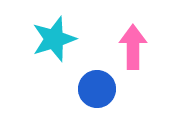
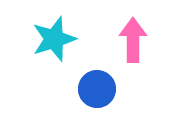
pink arrow: moved 7 px up
